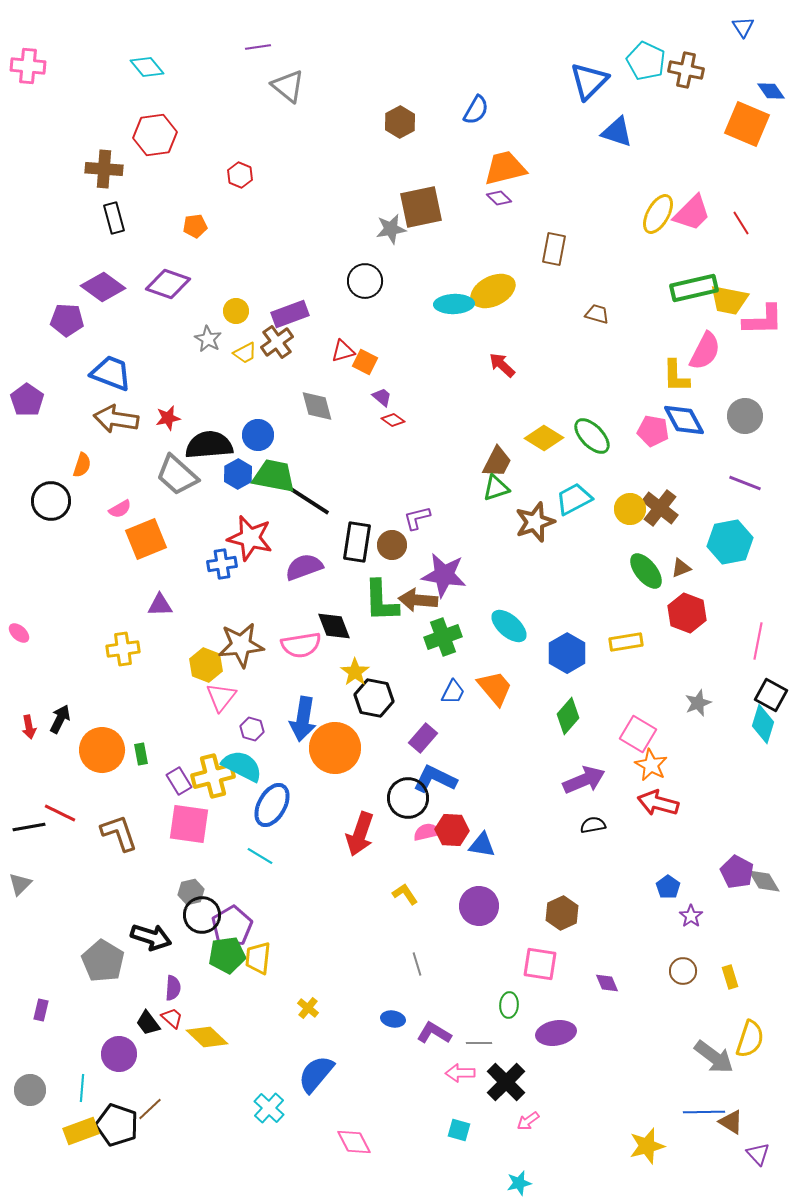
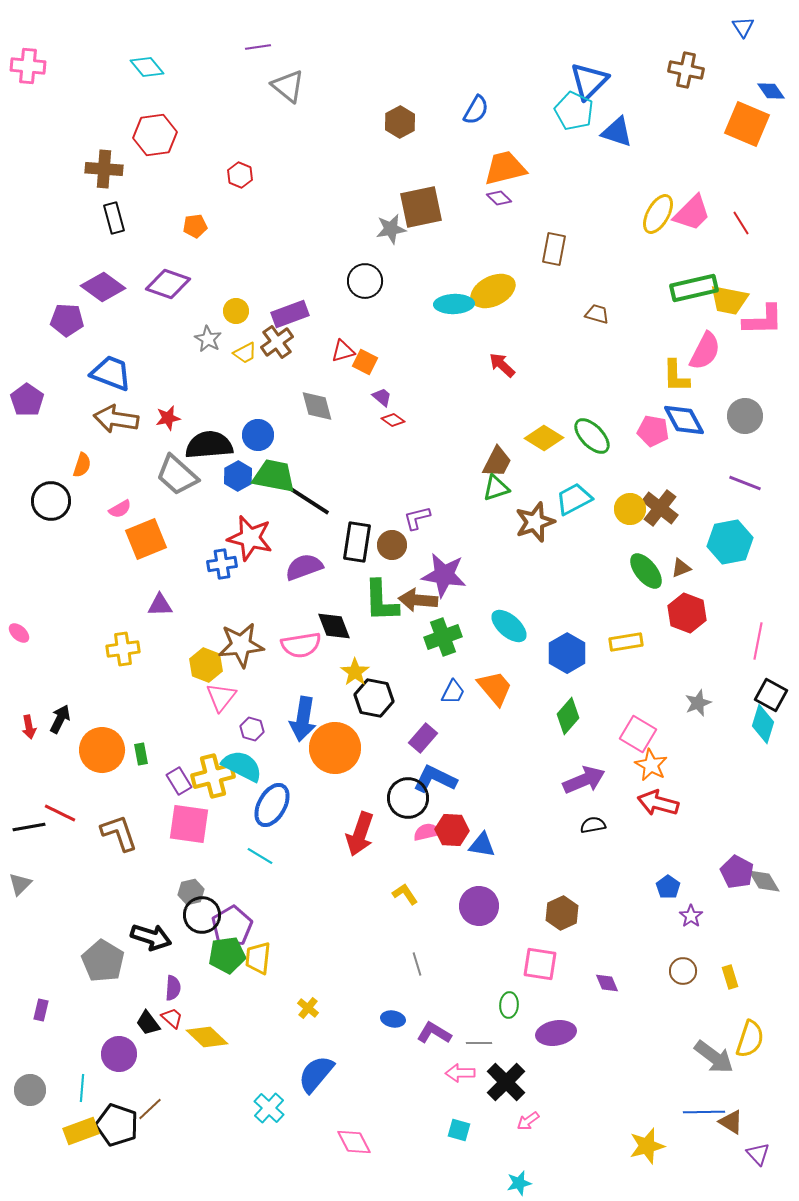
cyan pentagon at (646, 61): moved 72 px left, 50 px down
blue hexagon at (238, 474): moved 2 px down
